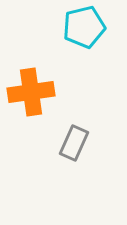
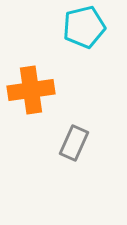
orange cross: moved 2 px up
